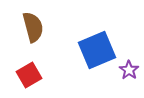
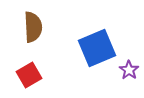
brown semicircle: rotated 12 degrees clockwise
blue square: moved 2 px up
